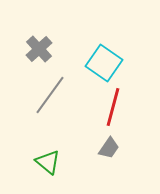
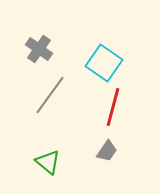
gray cross: rotated 12 degrees counterclockwise
gray trapezoid: moved 2 px left, 3 px down
